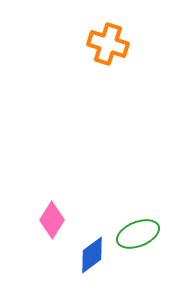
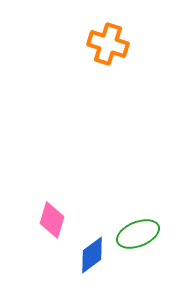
pink diamond: rotated 15 degrees counterclockwise
